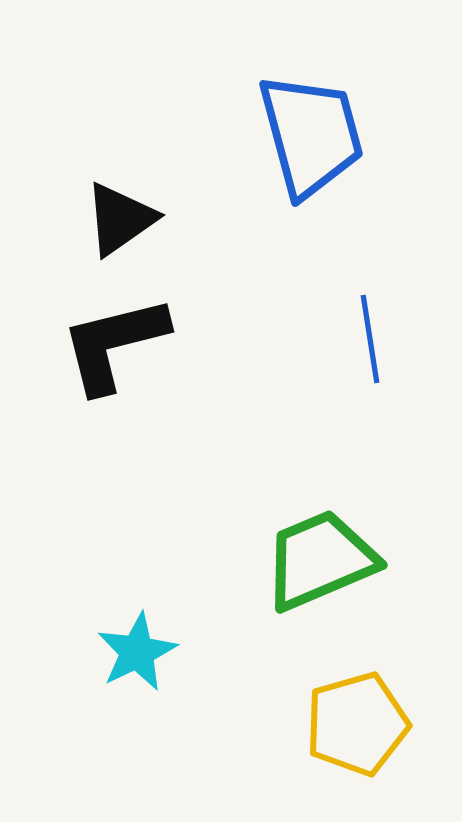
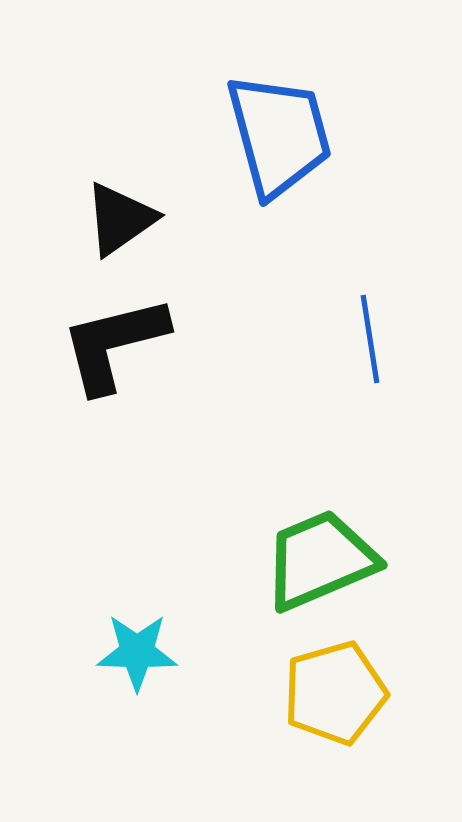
blue trapezoid: moved 32 px left
cyan star: rotated 28 degrees clockwise
yellow pentagon: moved 22 px left, 31 px up
